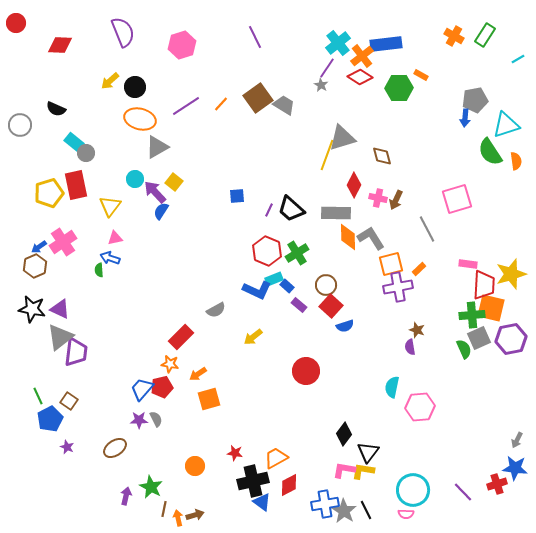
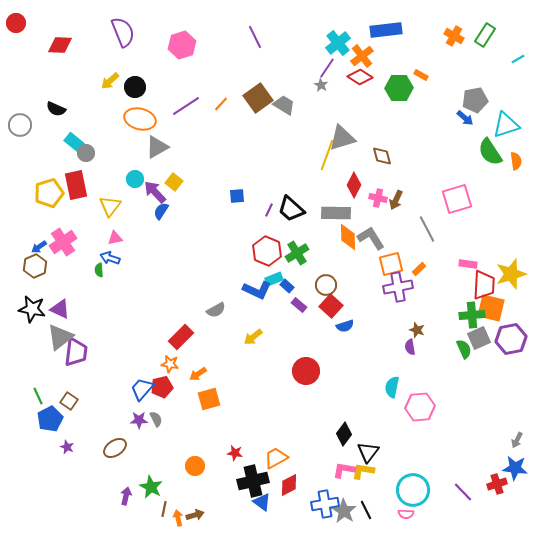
blue rectangle at (386, 44): moved 14 px up
blue arrow at (465, 118): rotated 54 degrees counterclockwise
